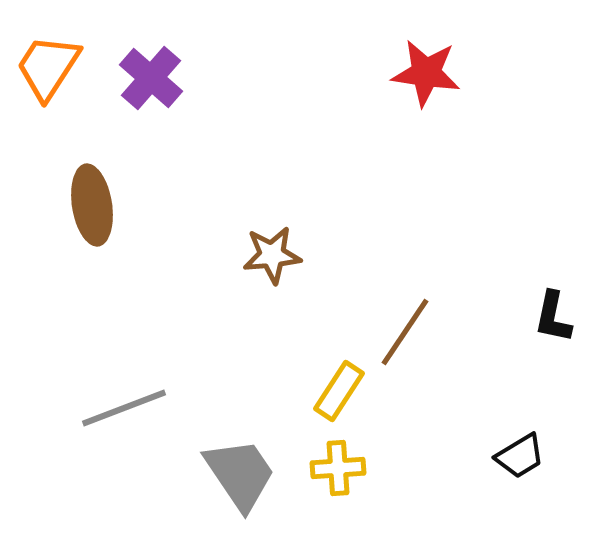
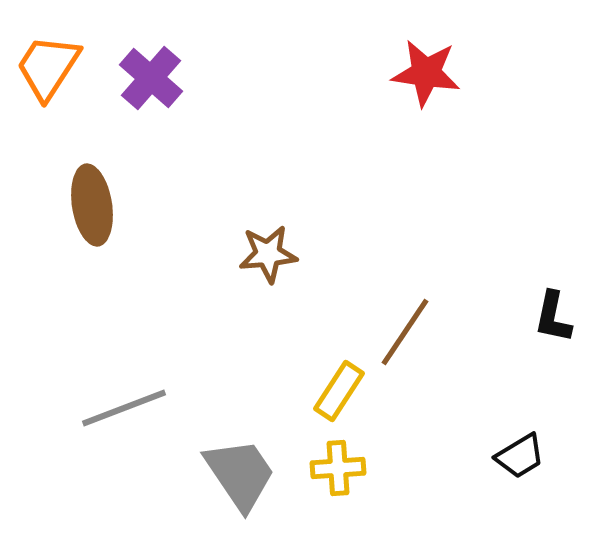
brown star: moved 4 px left, 1 px up
